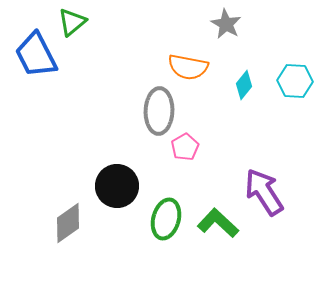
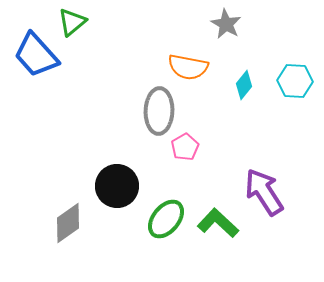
blue trapezoid: rotated 15 degrees counterclockwise
green ellipse: rotated 24 degrees clockwise
